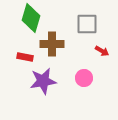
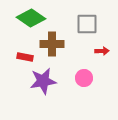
green diamond: rotated 72 degrees counterclockwise
red arrow: rotated 32 degrees counterclockwise
